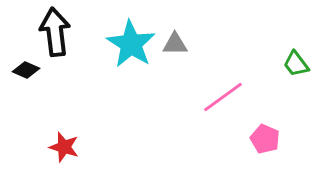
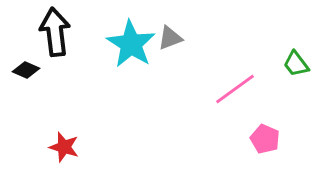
gray triangle: moved 5 px left, 6 px up; rotated 20 degrees counterclockwise
pink line: moved 12 px right, 8 px up
